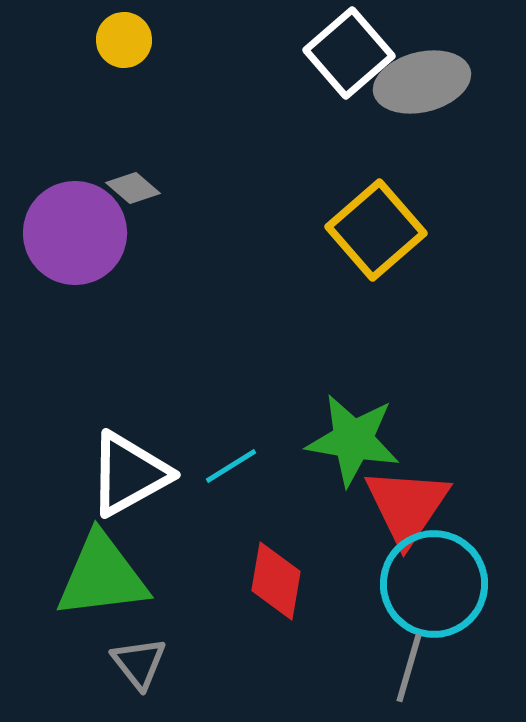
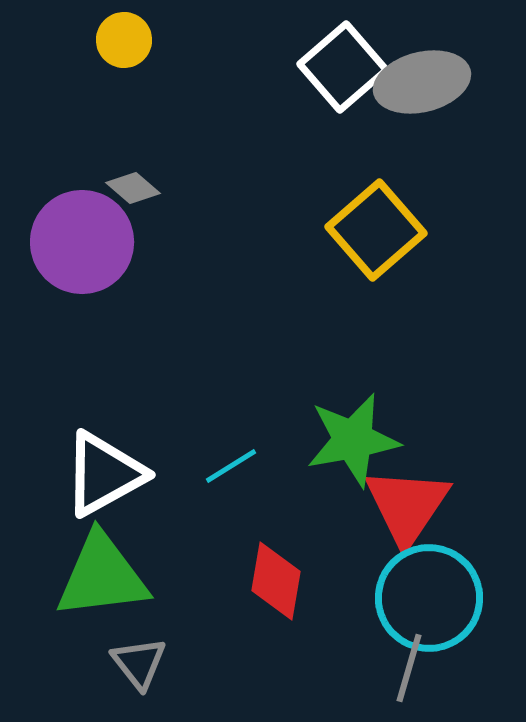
white square: moved 6 px left, 14 px down
purple circle: moved 7 px right, 9 px down
green star: rotated 20 degrees counterclockwise
white triangle: moved 25 px left
cyan circle: moved 5 px left, 14 px down
